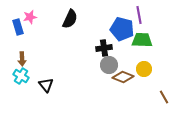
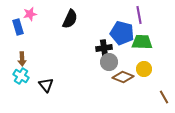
pink star: moved 3 px up
blue pentagon: moved 4 px down
green trapezoid: moved 2 px down
gray circle: moved 3 px up
